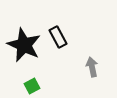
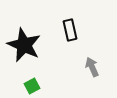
black rectangle: moved 12 px right, 7 px up; rotated 15 degrees clockwise
gray arrow: rotated 12 degrees counterclockwise
